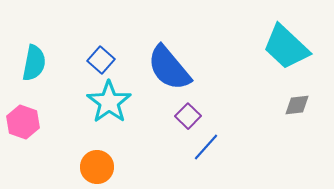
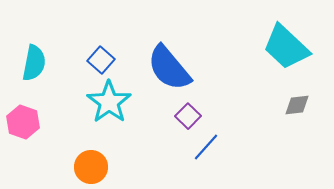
orange circle: moved 6 px left
